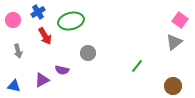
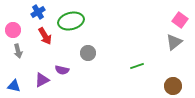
pink circle: moved 10 px down
green line: rotated 32 degrees clockwise
